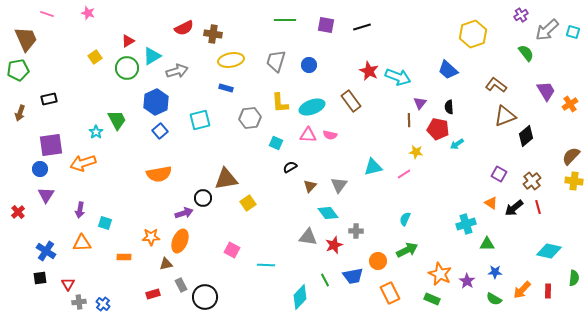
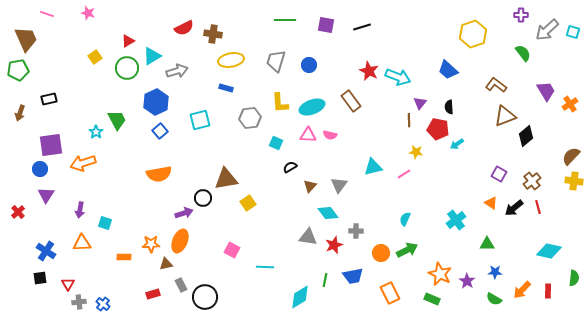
purple cross at (521, 15): rotated 32 degrees clockwise
green semicircle at (526, 53): moved 3 px left
cyan cross at (466, 224): moved 10 px left, 4 px up; rotated 18 degrees counterclockwise
orange star at (151, 237): moved 7 px down
orange circle at (378, 261): moved 3 px right, 8 px up
cyan line at (266, 265): moved 1 px left, 2 px down
green line at (325, 280): rotated 40 degrees clockwise
cyan diamond at (300, 297): rotated 15 degrees clockwise
